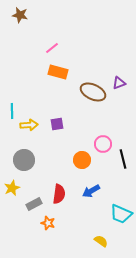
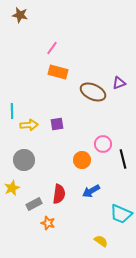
pink line: rotated 16 degrees counterclockwise
